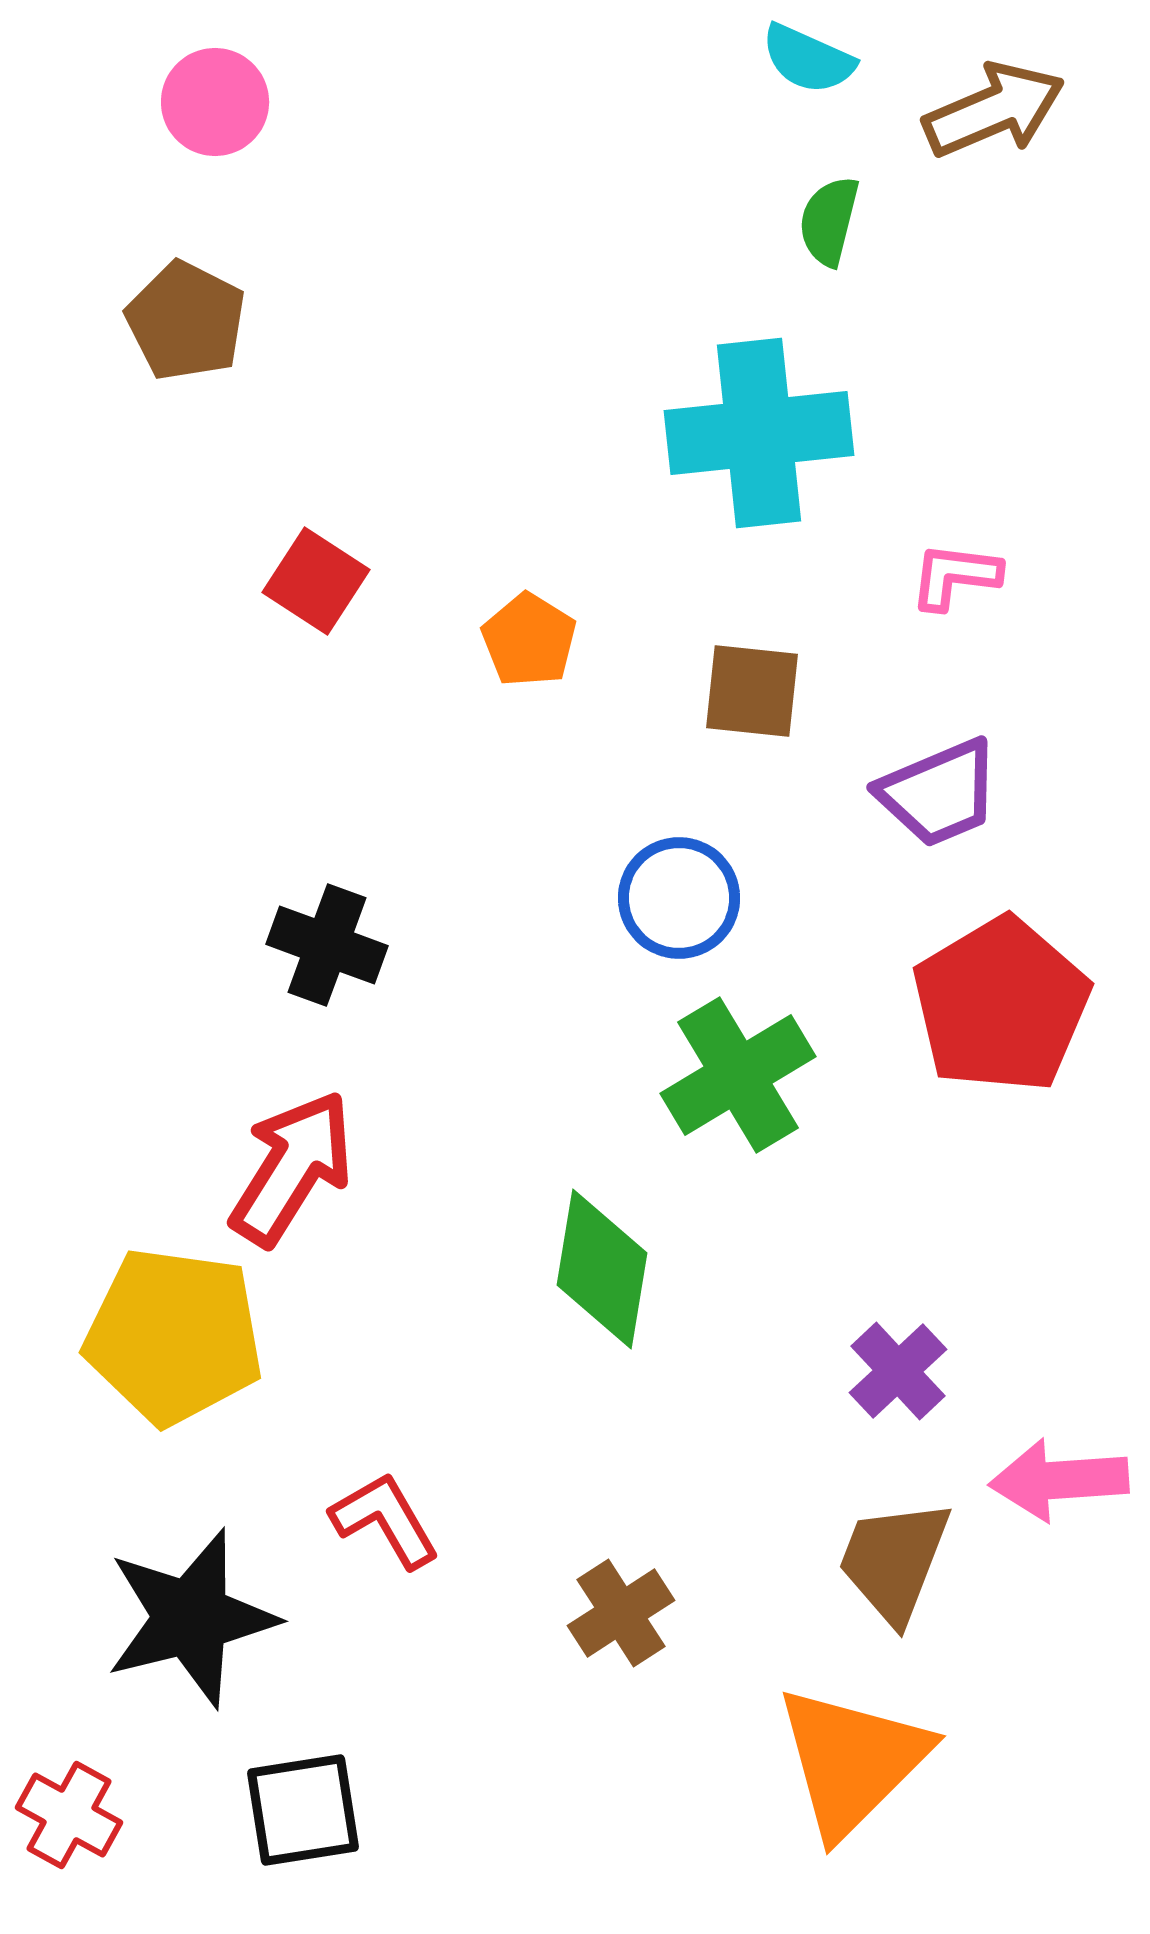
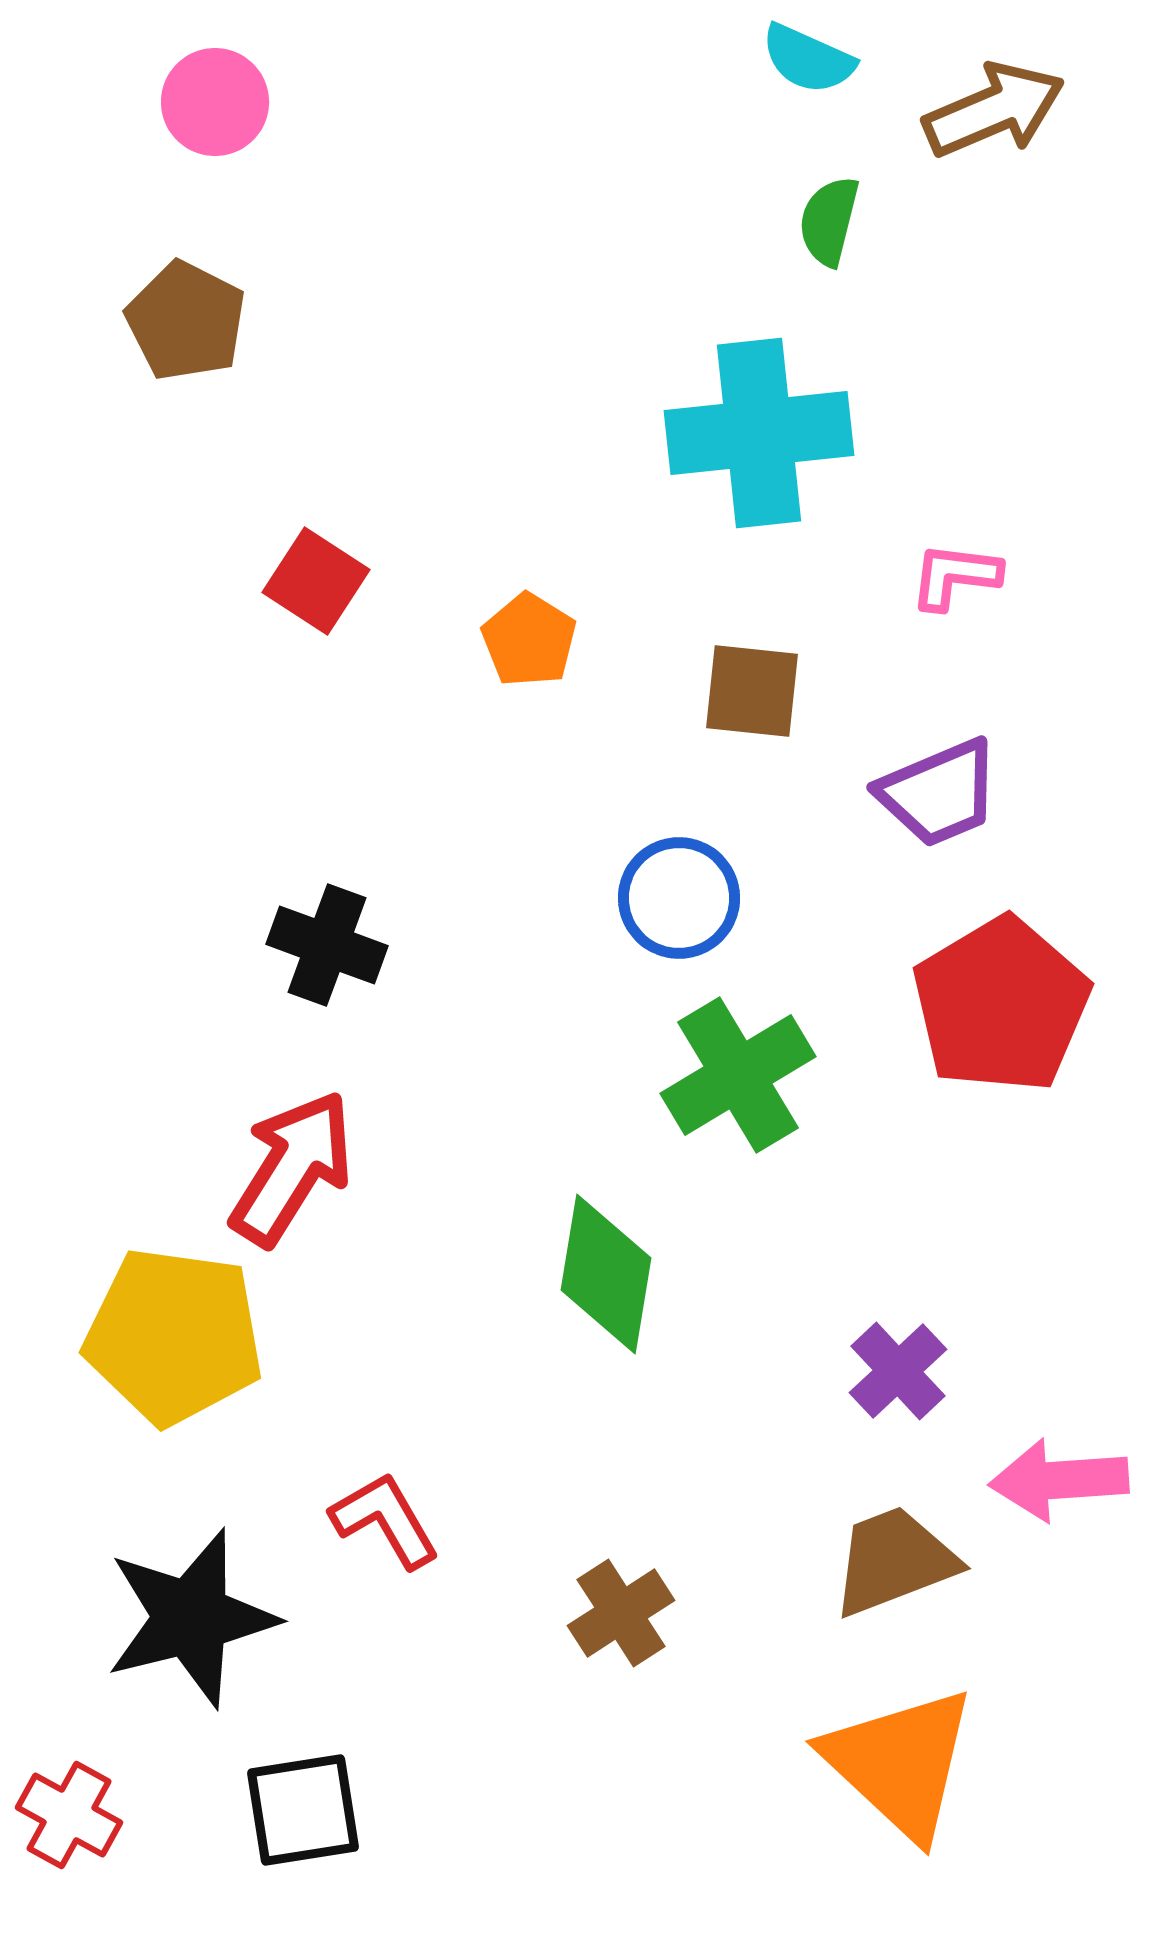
green diamond: moved 4 px right, 5 px down
brown trapezoid: rotated 48 degrees clockwise
orange triangle: moved 48 px right, 2 px down; rotated 32 degrees counterclockwise
